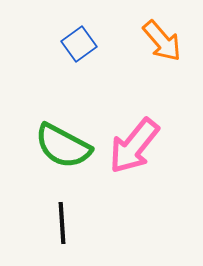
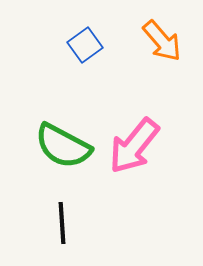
blue square: moved 6 px right, 1 px down
